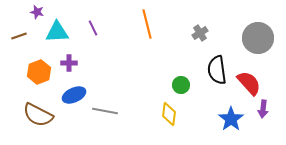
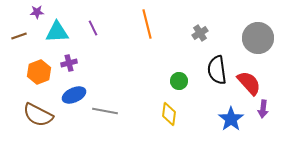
purple star: rotated 16 degrees counterclockwise
purple cross: rotated 14 degrees counterclockwise
green circle: moved 2 px left, 4 px up
